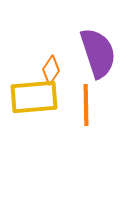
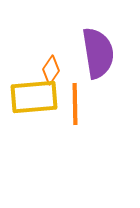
purple semicircle: rotated 9 degrees clockwise
orange line: moved 11 px left, 1 px up
